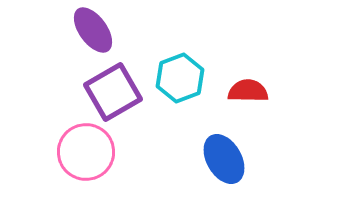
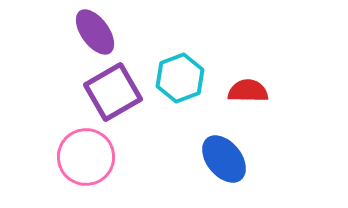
purple ellipse: moved 2 px right, 2 px down
pink circle: moved 5 px down
blue ellipse: rotated 9 degrees counterclockwise
